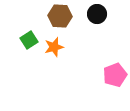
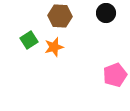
black circle: moved 9 px right, 1 px up
